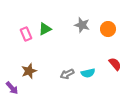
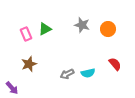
brown star: moved 7 px up
